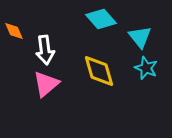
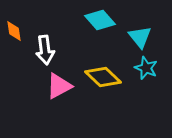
cyan diamond: moved 1 px left, 1 px down
orange diamond: rotated 15 degrees clockwise
yellow diamond: moved 4 px right, 6 px down; rotated 30 degrees counterclockwise
pink triangle: moved 13 px right, 2 px down; rotated 12 degrees clockwise
